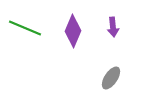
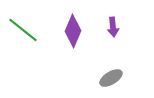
green line: moved 2 px left, 2 px down; rotated 16 degrees clockwise
gray ellipse: rotated 25 degrees clockwise
